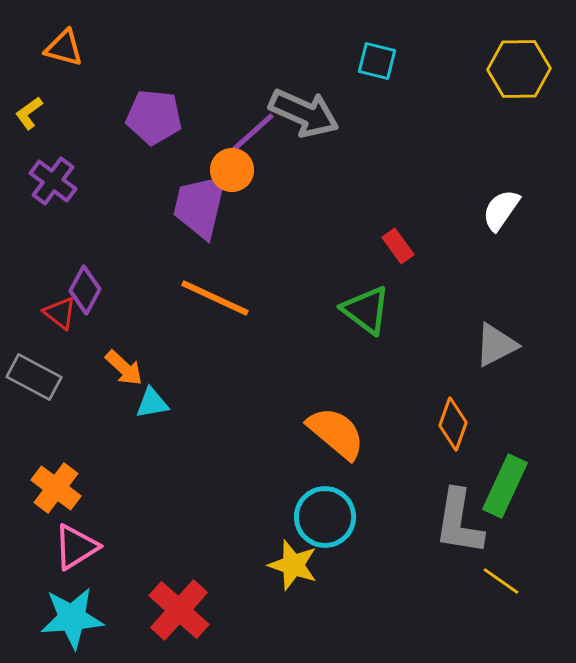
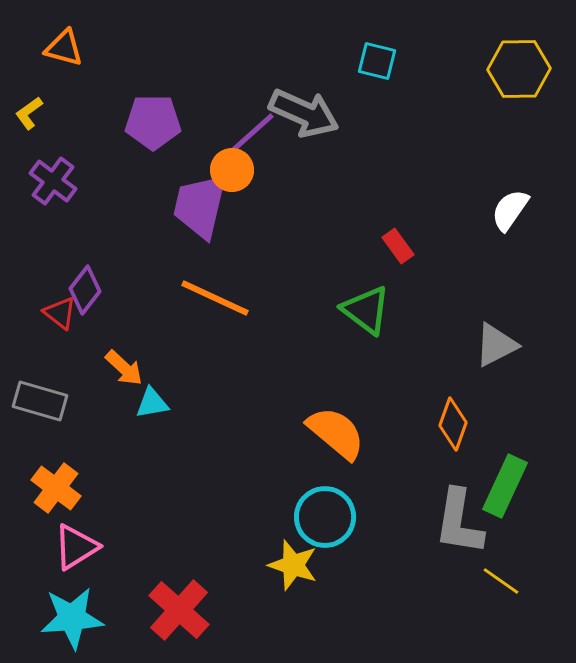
purple pentagon: moved 1 px left, 5 px down; rotated 6 degrees counterclockwise
white semicircle: moved 9 px right
purple diamond: rotated 9 degrees clockwise
gray rectangle: moved 6 px right, 24 px down; rotated 12 degrees counterclockwise
